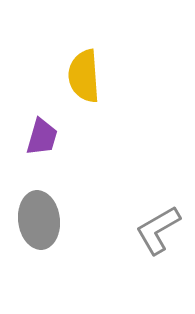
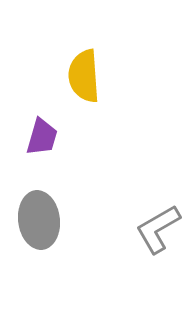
gray L-shape: moved 1 px up
